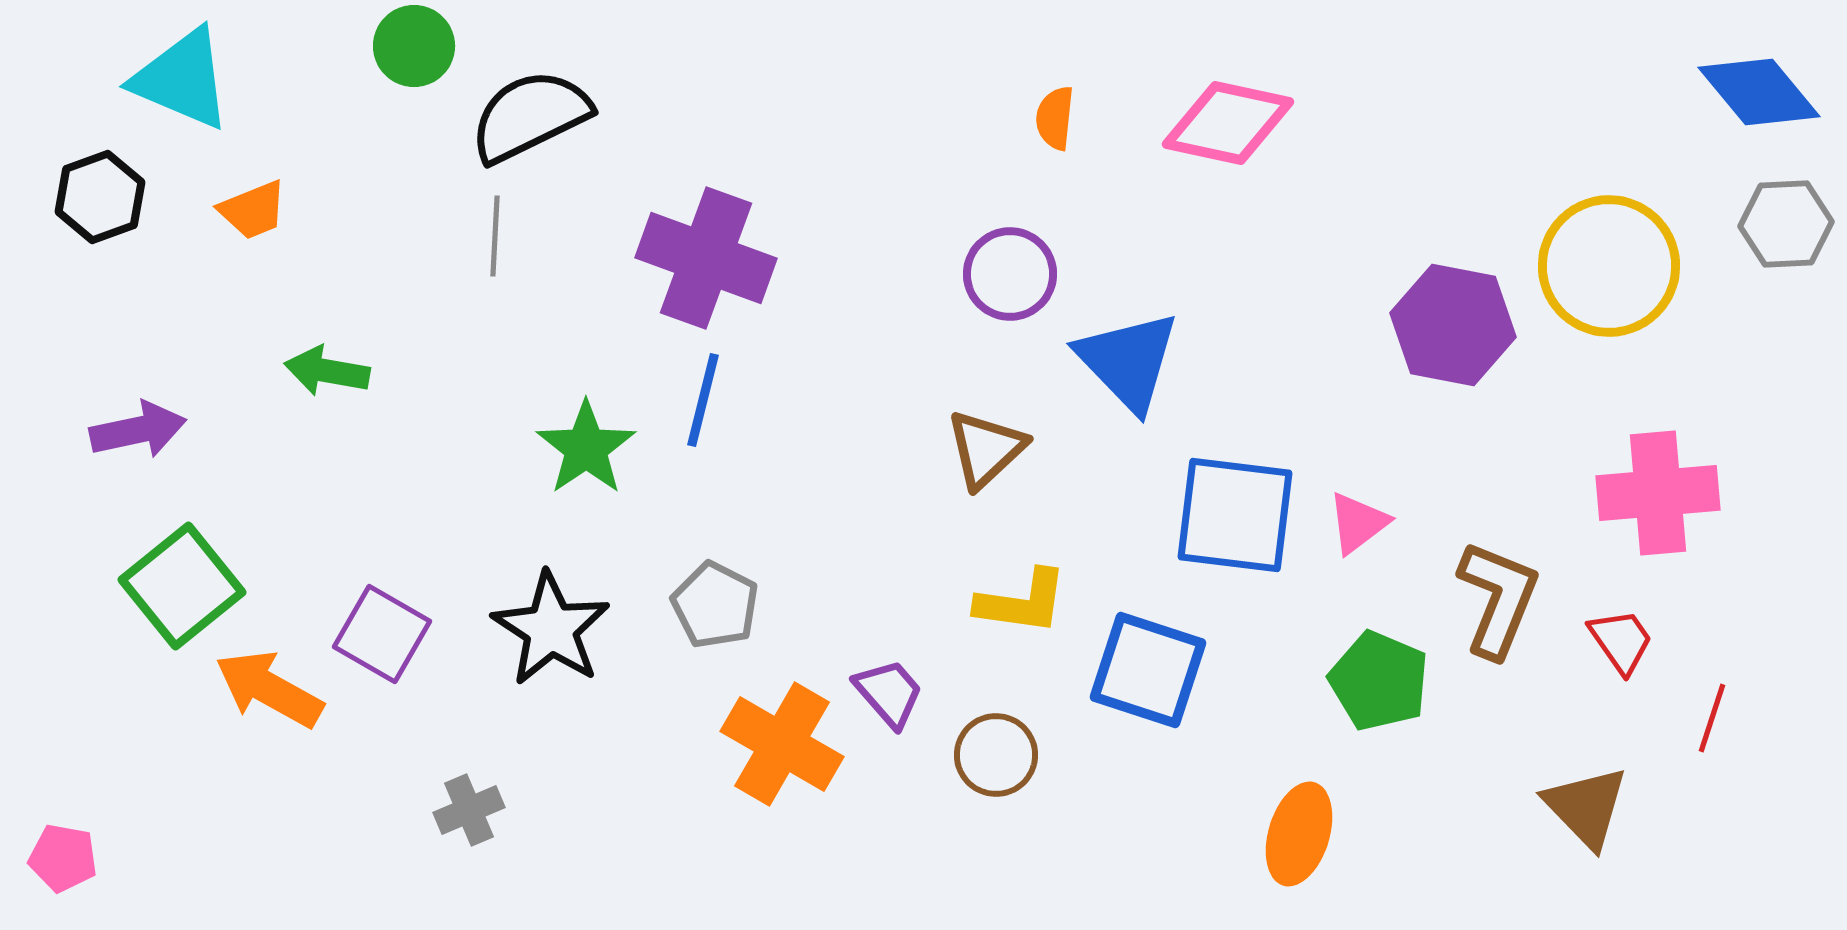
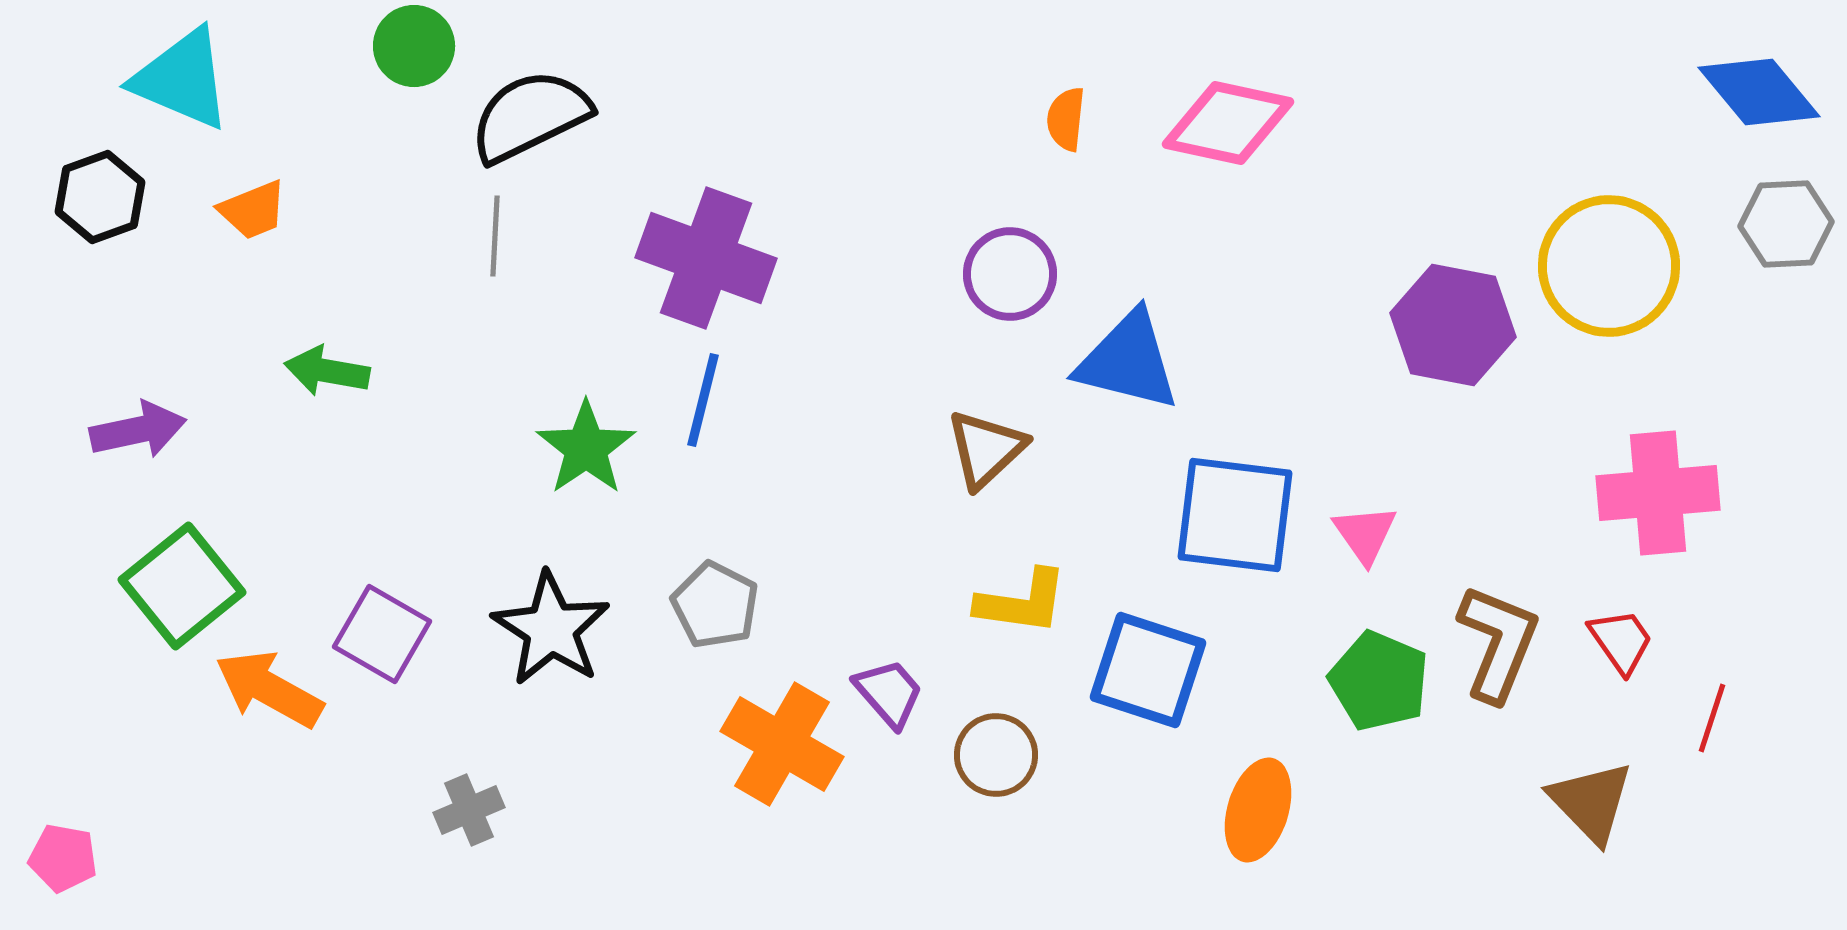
orange semicircle at (1055, 118): moved 11 px right, 1 px down
blue triangle at (1128, 361): rotated 32 degrees counterclockwise
pink triangle at (1358, 523): moved 7 px right, 11 px down; rotated 28 degrees counterclockwise
brown L-shape at (1498, 599): moved 44 px down
brown triangle at (1586, 807): moved 5 px right, 5 px up
orange ellipse at (1299, 834): moved 41 px left, 24 px up
